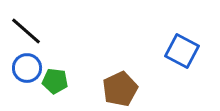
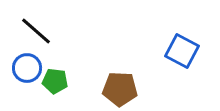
black line: moved 10 px right
brown pentagon: rotated 28 degrees clockwise
